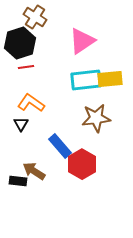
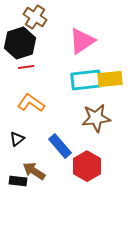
black triangle: moved 4 px left, 15 px down; rotated 21 degrees clockwise
red hexagon: moved 5 px right, 2 px down
